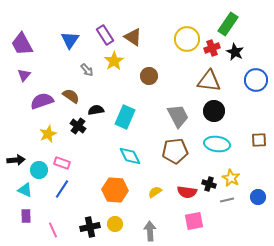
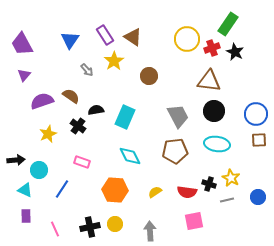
blue circle at (256, 80): moved 34 px down
pink rectangle at (62, 163): moved 20 px right, 1 px up
pink line at (53, 230): moved 2 px right, 1 px up
